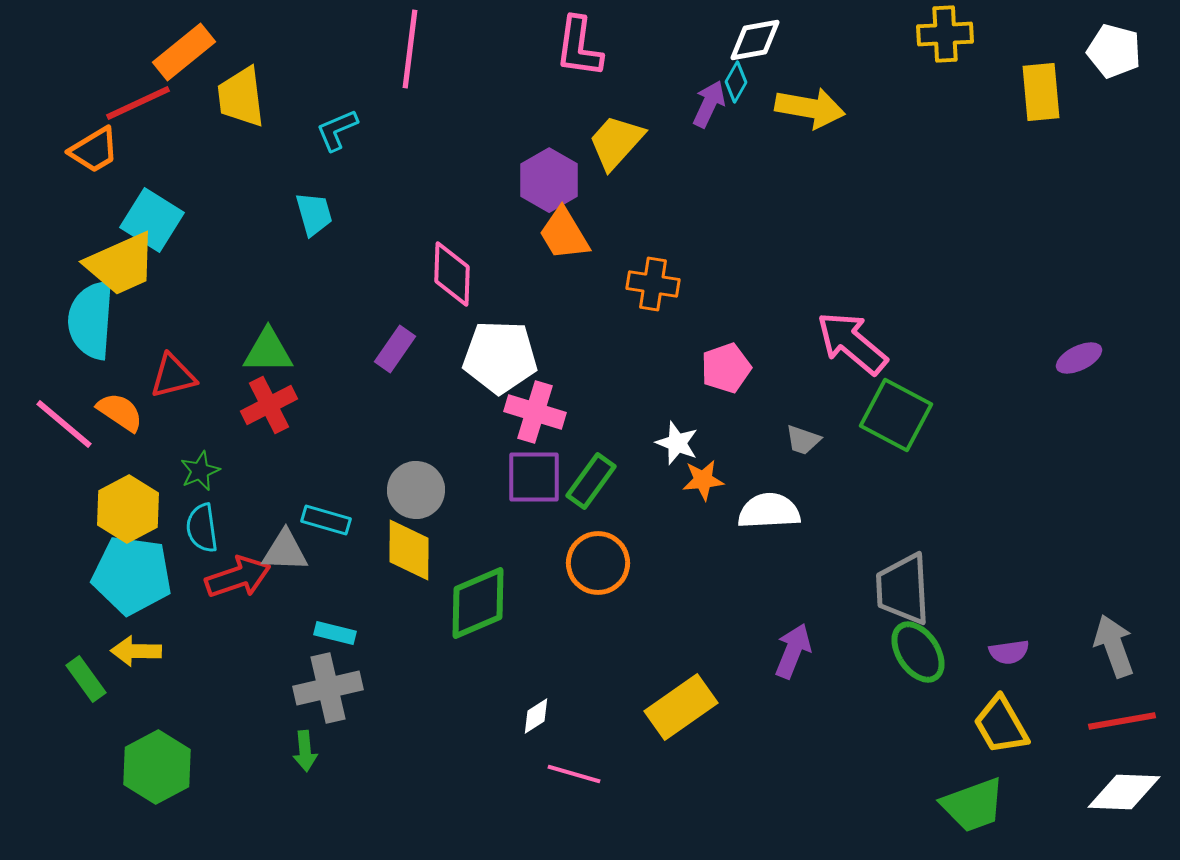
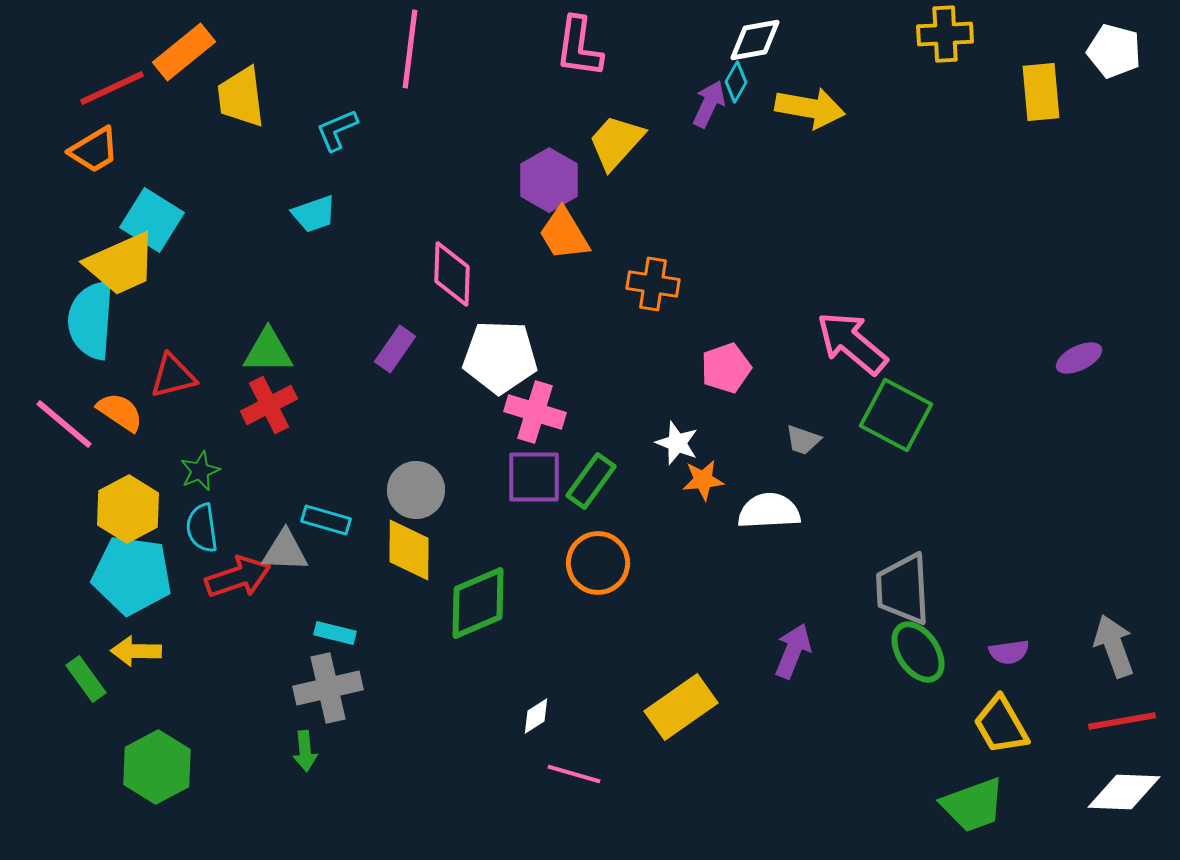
red line at (138, 103): moved 26 px left, 15 px up
cyan trapezoid at (314, 214): rotated 87 degrees clockwise
